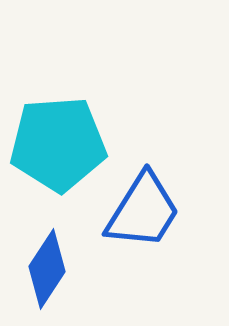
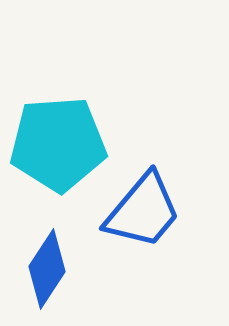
blue trapezoid: rotated 8 degrees clockwise
